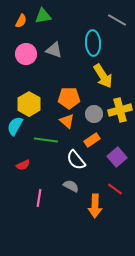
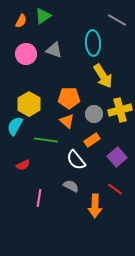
green triangle: rotated 24 degrees counterclockwise
